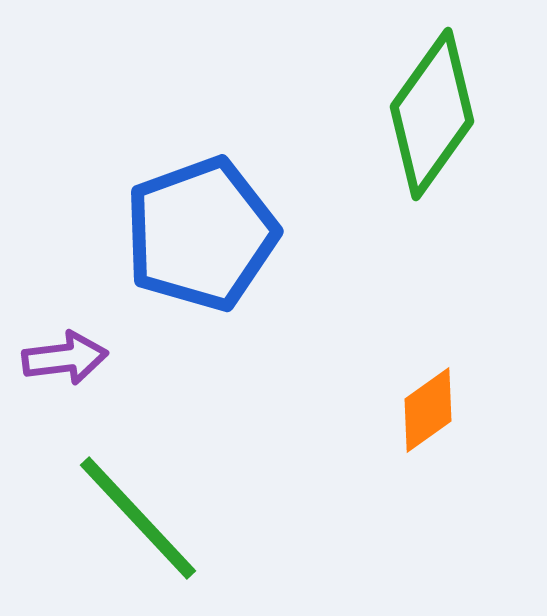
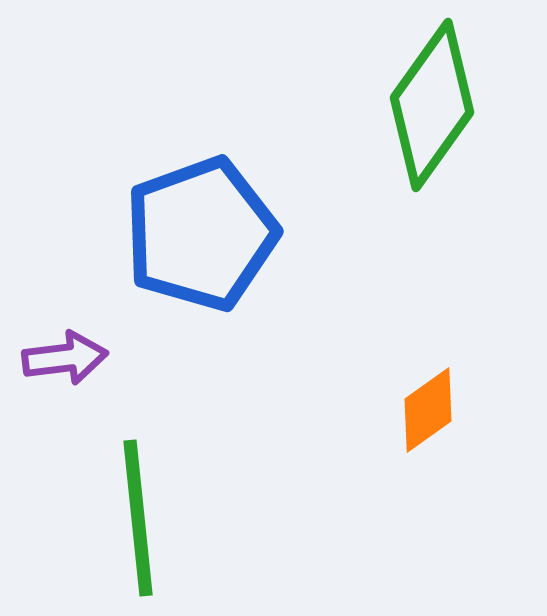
green diamond: moved 9 px up
green line: rotated 37 degrees clockwise
